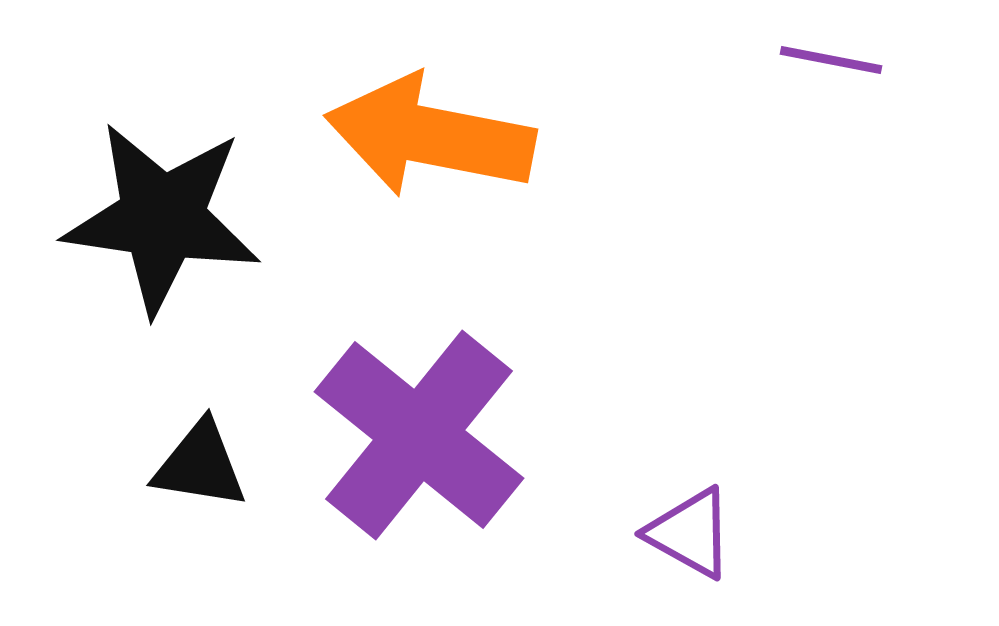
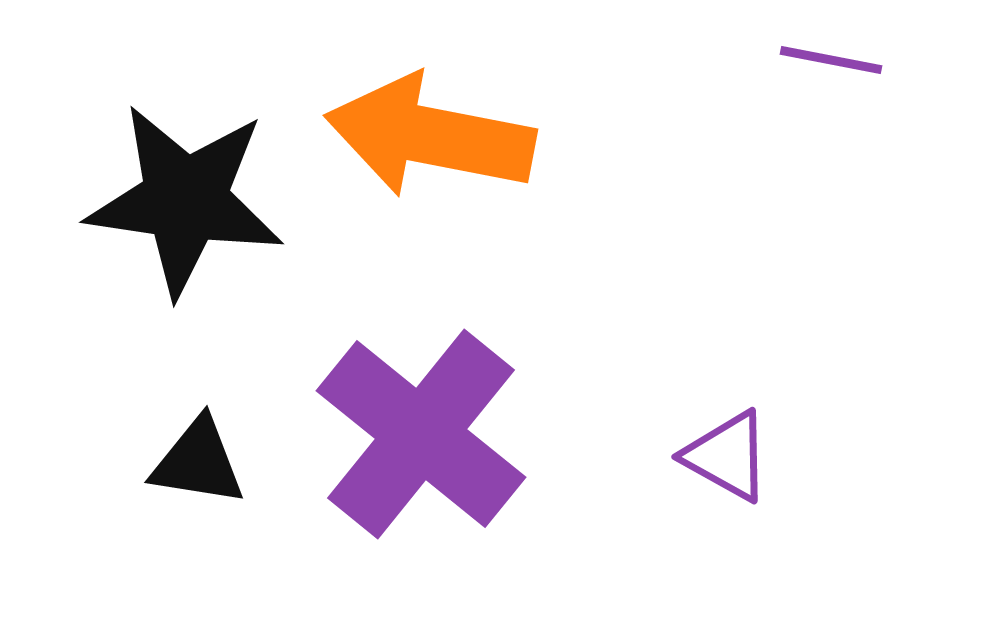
black star: moved 23 px right, 18 px up
purple cross: moved 2 px right, 1 px up
black triangle: moved 2 px left, 3 px up
purple triangle: moved 37 px right, 77 px up
